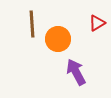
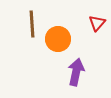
red triangle: rotated 18 degrees counterclockwise
purple arrow: rotated 40 degrees clockwise
